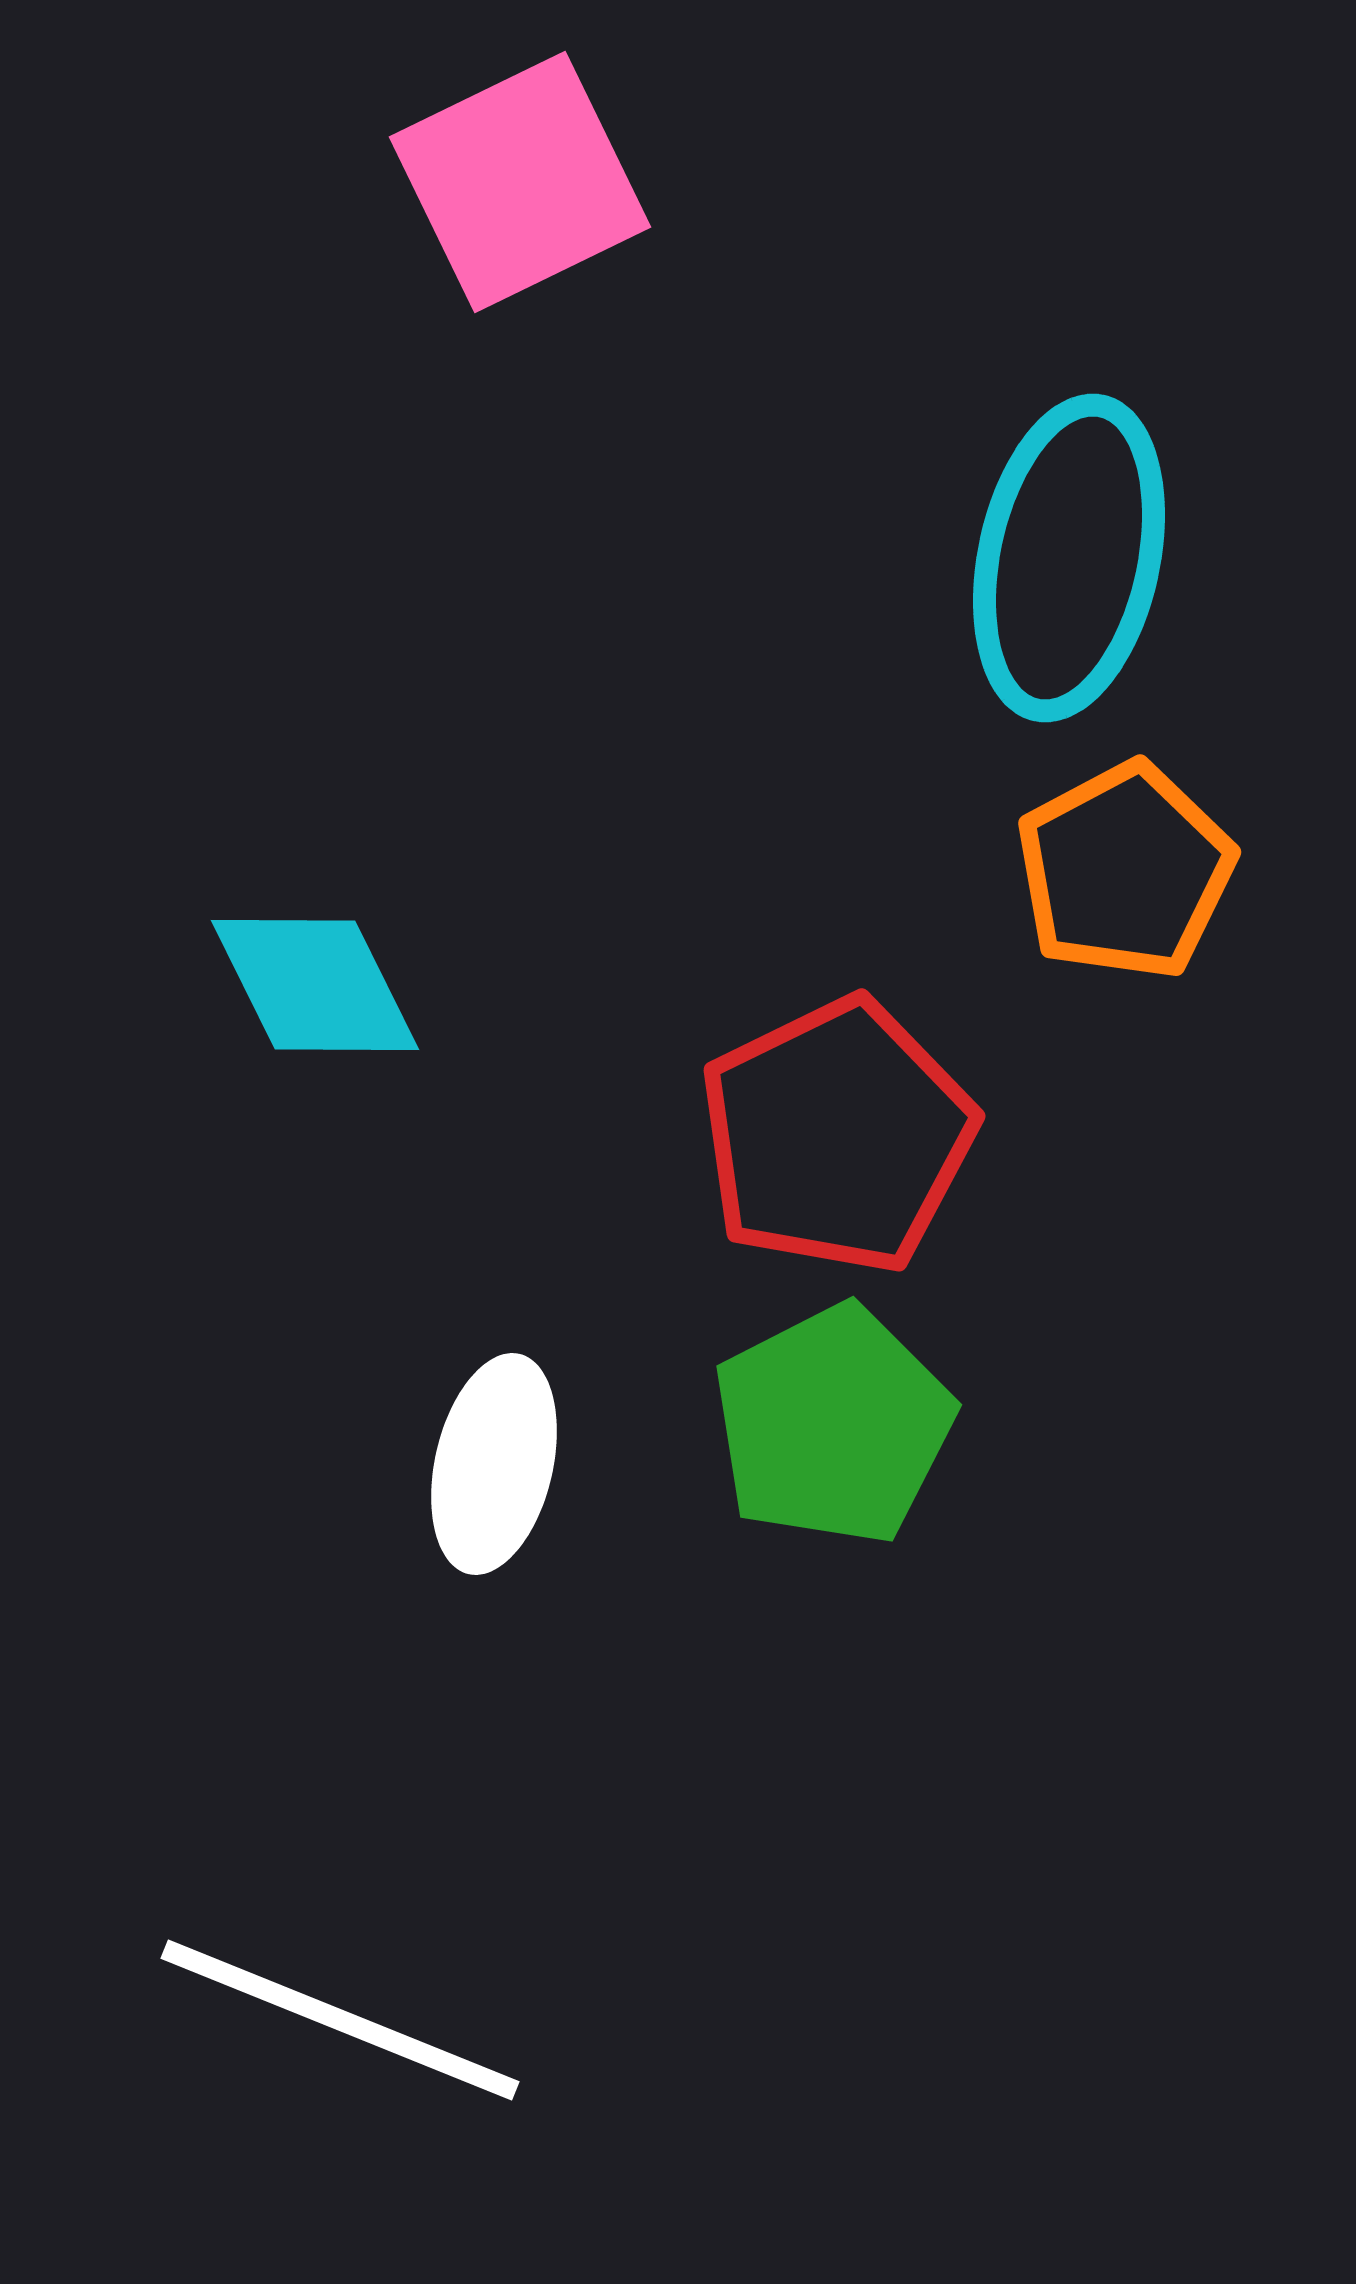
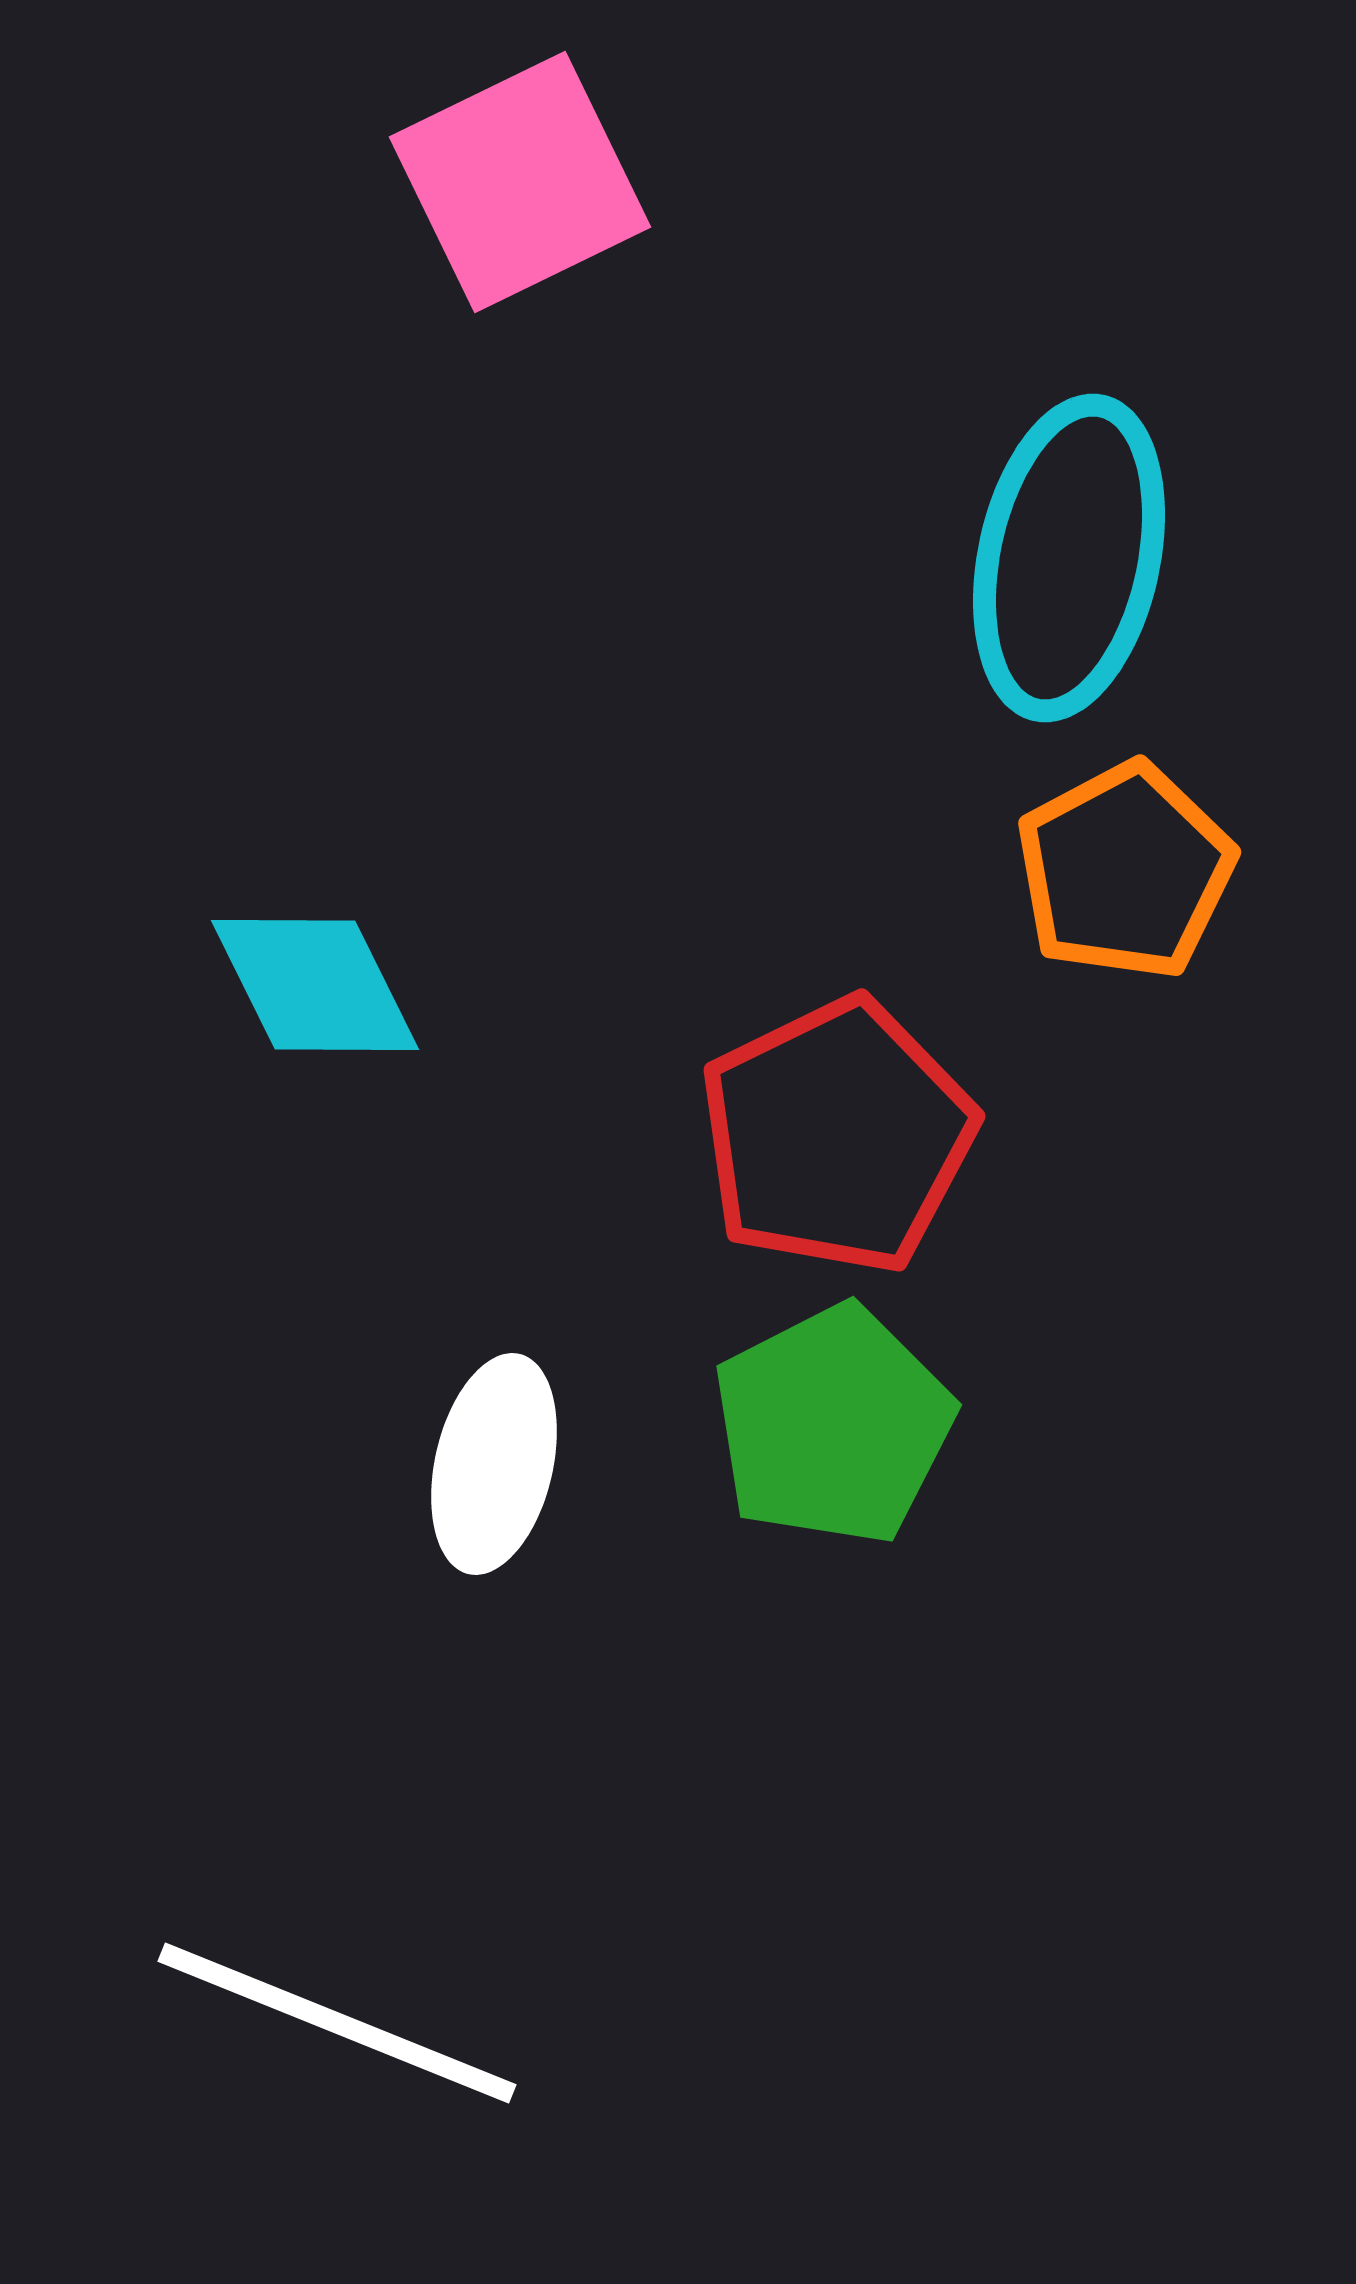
white line: moved 3 px left, 3 px down
